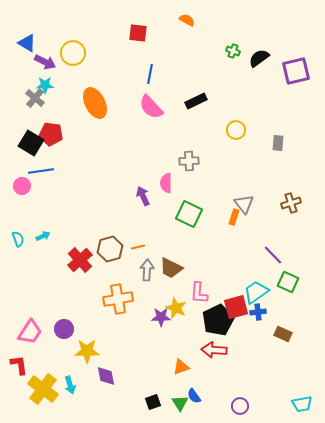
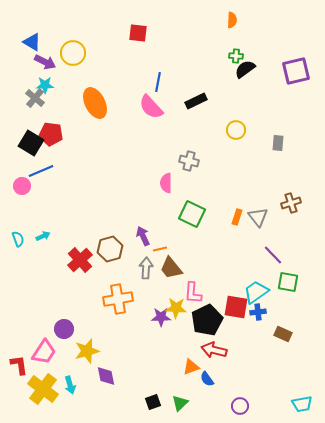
orange semicircle at (187, 20): moved 45 px right; rotated 63 degrees clockwise
blue triangle at (27, 43): moved 5 px right, 1 px up
green cross at (233, 51): moved 3 px right, 5 px down; rotated 16 degrees counterclockwise
black semicircle at (259, 58): moved 14 px left, 11 px down
blue line at (150, 74): moved 8 px right, 8 px down
gray cross at (189, 161): rotated 18 degrees clockwise
blue line at (41, 171): rotated 15 degrees counterclockwise
purple arrow at (143, 196): moved 40 px down
gray triangle at (244, 204): moved 14 px right, 13 px down
green square at (189, 214): moved 3 px right
orange rectangle at (234, 217): moved 3 px right
orange line at (138, 247): moved 22 px right, 2 px down
brown trapezoid at (171, 268): rotated 25 degrees clockwise
gray arrow at (147, 270): moved 1 px left, 2 px up
green square at (288, 282): rotated 15 degrees counterclockwise
pink L-shape at (199, 293): moved 6 px left
red square at (236, 307): rotated 25 degrees clockwise
yellow star at (176, 308): rotated 20 degrees counterclockwise
black pentagon at (218, 320): moved 11 px left
pink trapezoid at (30, 332): moved 14 px right, 20 px down
red arrow at (214, 350): rotated 10 degrees clockwise
yellow star at (87, 351): rotated 15 degrees counterclockwise
orange triangle at (181, 367): moved 10 px right
blue semicircle at (194, 396): moved 13 px right, 17 px up
green triangle at (180, 403): rotated 18 degrees clockwise
